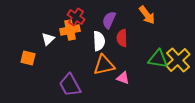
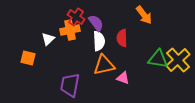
orange arrow: moved 3 px left
purple semicircle: moved 13 px left, 3 px down; rotated 120 degrees clockwise
purple trapezoid: rotated 40 degrees clockwise
